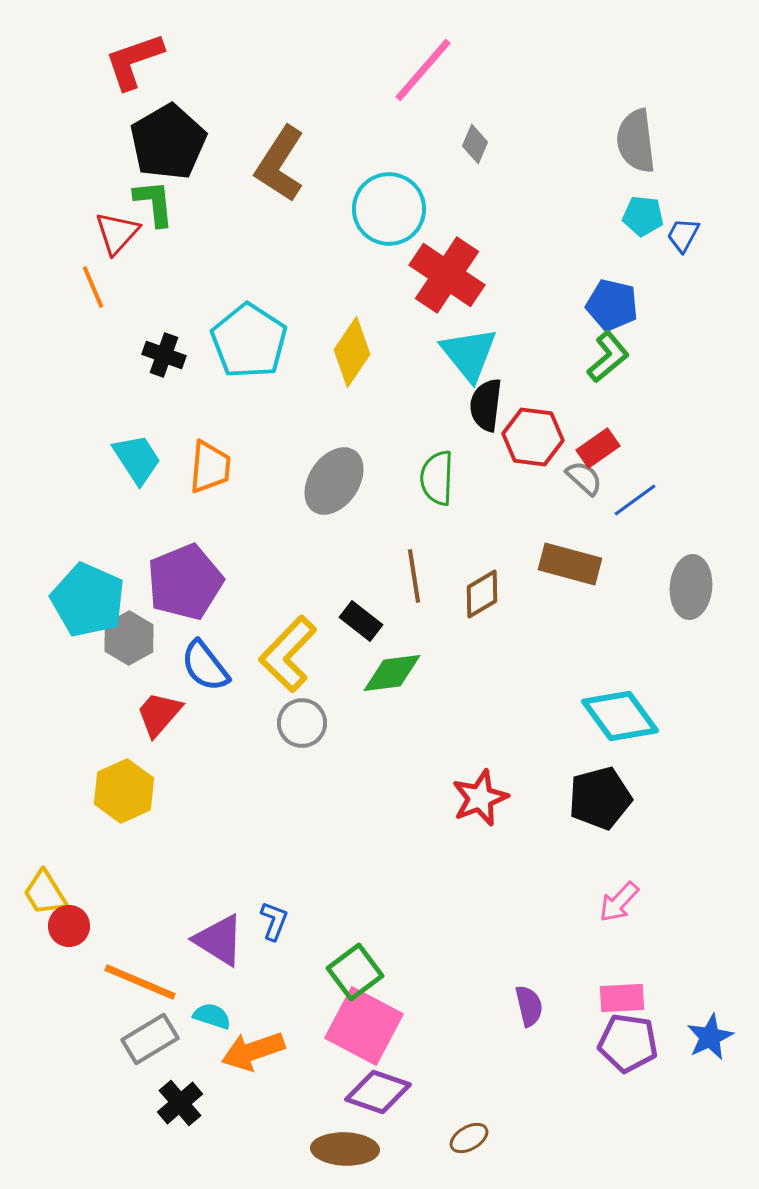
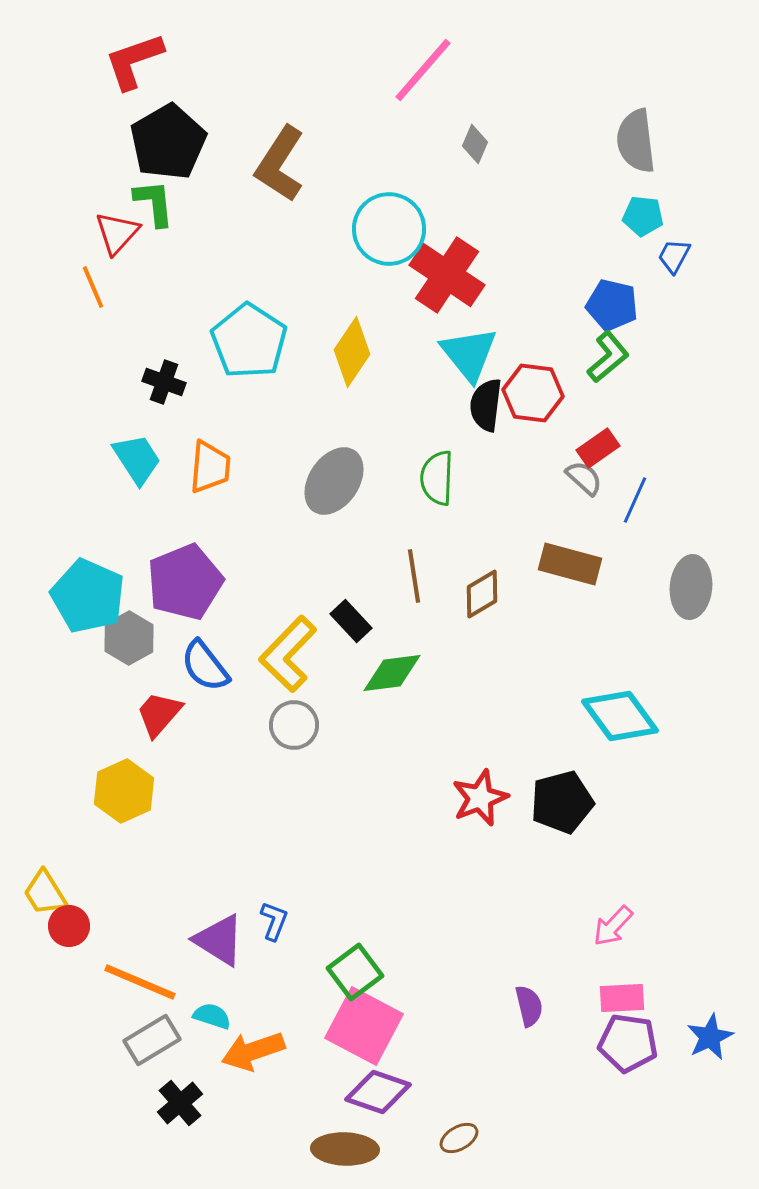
cyan circle at (389, 209): moved 20 px down
blue trapezoid at (683, 235): moved 9 px left, 21 px down
black cross at (164, 355): moved 27 px down
red hexagon at (533, 437): moved 44 px up
blue line at (635, 500): rotated 30 degrees counterclockwise
cyan pentagon at (88, 600): moved 4 px up
black rectangle at (361, 621): moved 10 px left; rotated 9 degrees clockwise
gray circle at (302, 723): moved 8 px left, 2 px down
black pentagon at (600, 798): moved 38 px left, 4 px down
pink arrow at (619, 902): moved 6 px left, 24 px down
gray rectangle at (150, 1039): moved 2 px right, 1 px down
brown ellipse at (469, 1138): moved 10 px left
